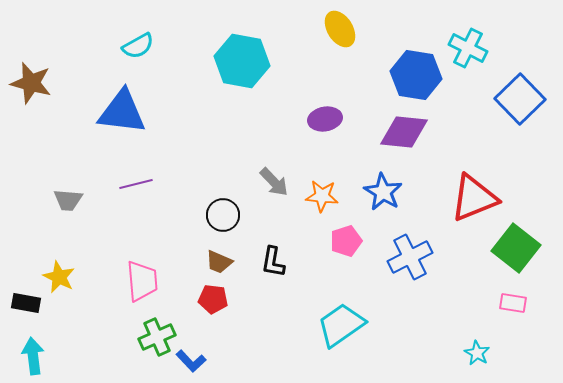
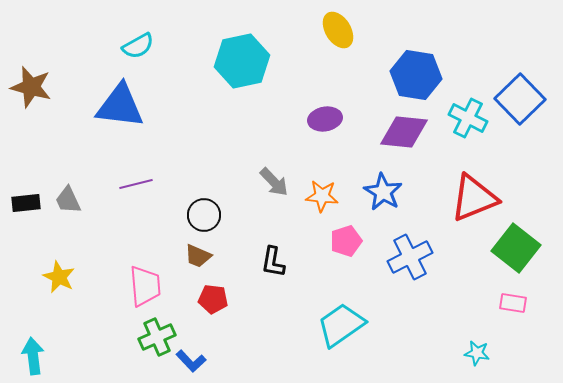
yellow ellipse: moved 2 px left, 1 px down
cyan cross: moved 70 px down
cyan hexagon: rotated 22 degrees counterclockwise
brown star: moved 4 px down
blue triangle: moved 2 px left, 6 px up
gray trapezoid: rotated 60 degrees clockwise
black circle: moved 19 px left
brown trapezoid: moved 21 px left, 6 px up
pink trapezoid: moved 3 px right, 5 px down
black rectangle: moved 100 px up; rotated 16 degrees counterclockwise
cyan star: rotated 20 degrees counterclockwise
